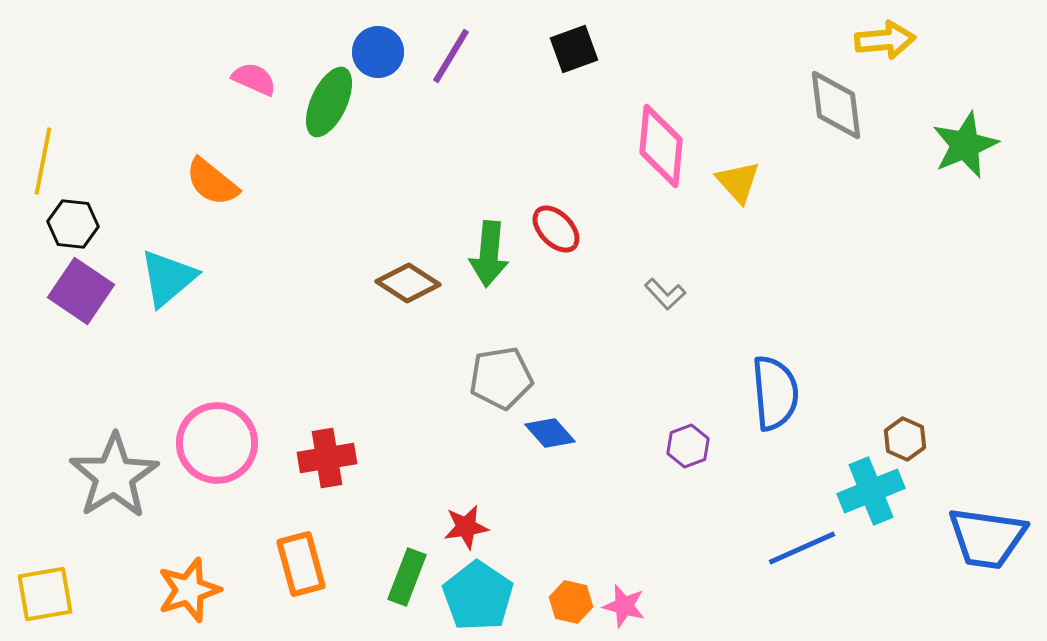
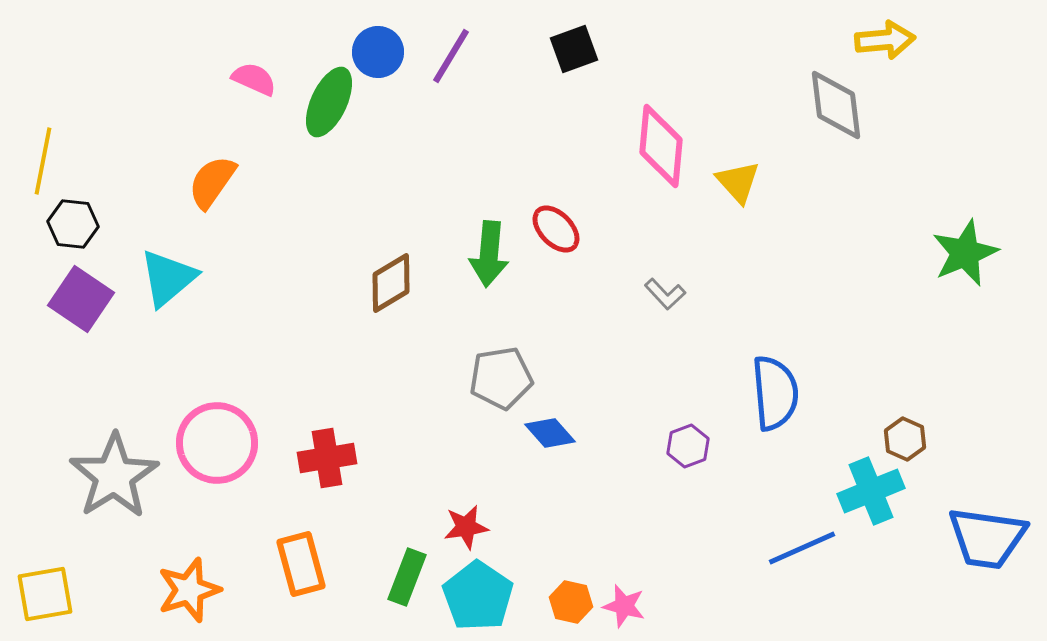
green star: moved 108 px down
orange semicircle: rotated 86 degrees clockwise
brown diamond: moved 17 px left; rotated 64 degrees counterclockwise
purple square: moved 8 px down
